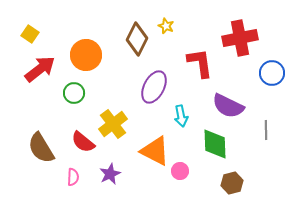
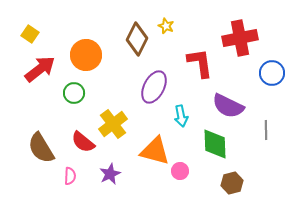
orange triangle: rotated 12 degrees counterclockwise
pink semicircle: moved 3 px left, 1 px up
